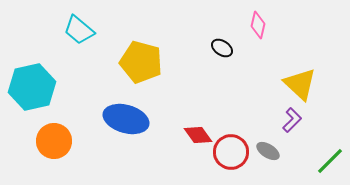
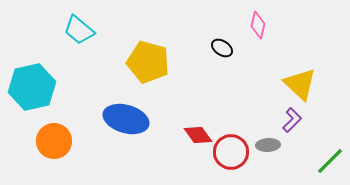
yellow pentagon: moved 7 px right
gray ellipse: moved 6 px up; rotated 35 degrees counterclockwise
